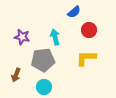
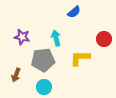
red circle: moved 15 px right, 9 px down
cyan arrow: moved 1 px right, 1 px down
yellow L-shape: moved 6 px left
